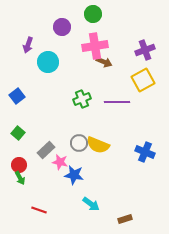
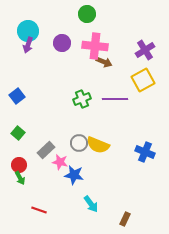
green circle: moved 6 px left
purple circle: moved 16 px down
pink cross: rotated 15 degrees clockwise
purple cross: rotated 12 degrees counterclockwise
cyan circle: moved 20 px left, 31 px up
purple line: moved 2 px left, 3 px up
cyan arrow: rotated 18 degrees clockwise
brown rectangle: rotated 48 degrees counterclockwise
